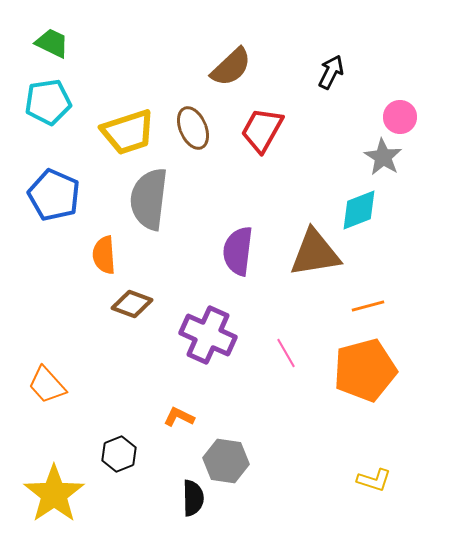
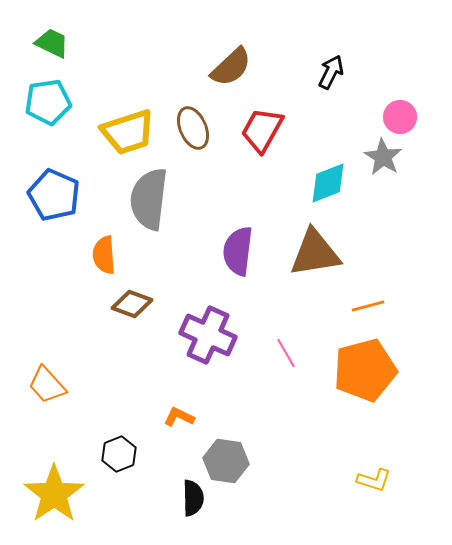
cyan diamond: moved 31 px left, 27 px up
